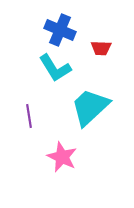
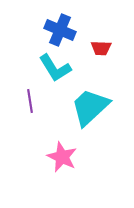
purple line: moved 1 px right, 15 px up
